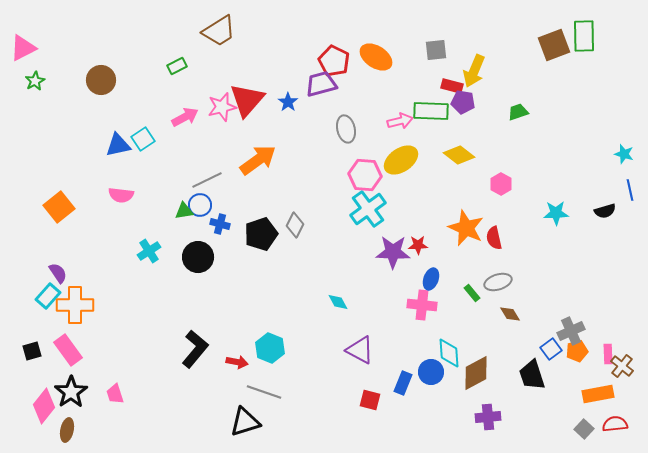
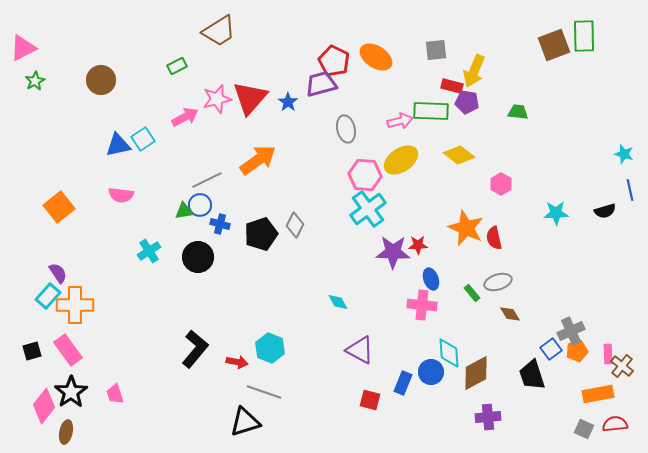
red triangle at (247, 100): moved 3 px right, 2 px up
purple pentagon at (463, 102): moved 4 px right
pink star at (222, 107): moved 5 px left, 8 px up
green trapezoid at (518, 112): rotated 25 degrees clockwise
blue ellipse at (431, 279): rotated 40 degrees counterclockwise
gray square at (584, 429): rotated 18 degrees counterclockwise
brown ellipse at (67, 430): moved 1 px left, 2 px down
